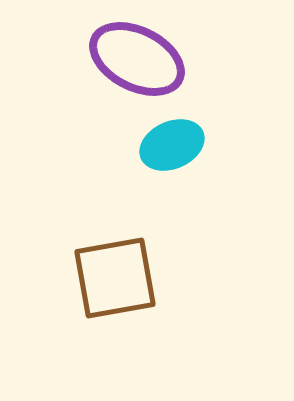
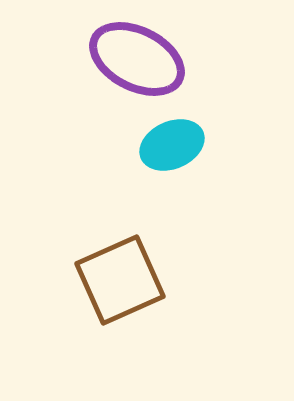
brown square: moved 5 px right, 2 px down; rotated 14 degrees counterclockwise
